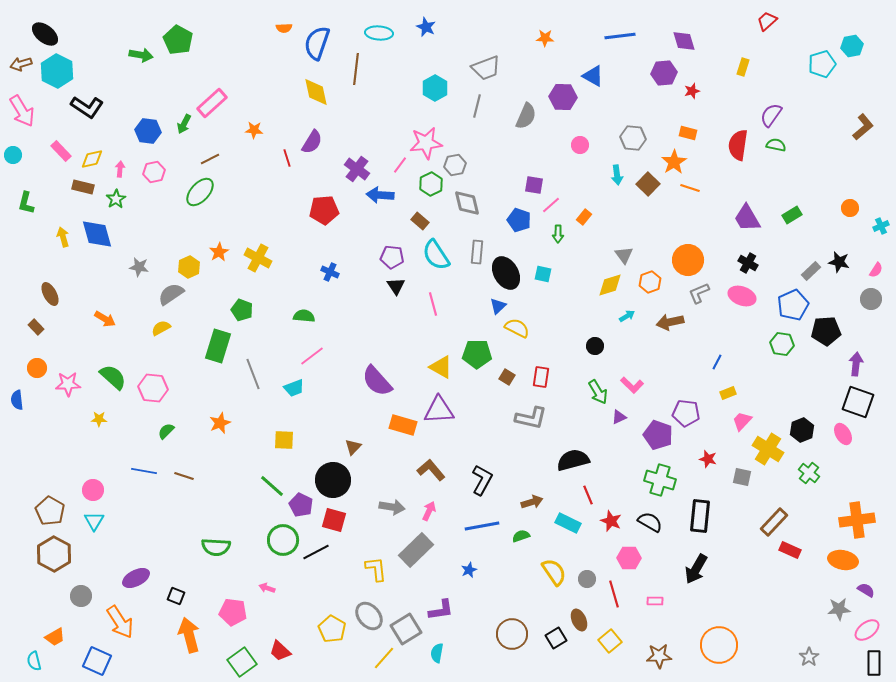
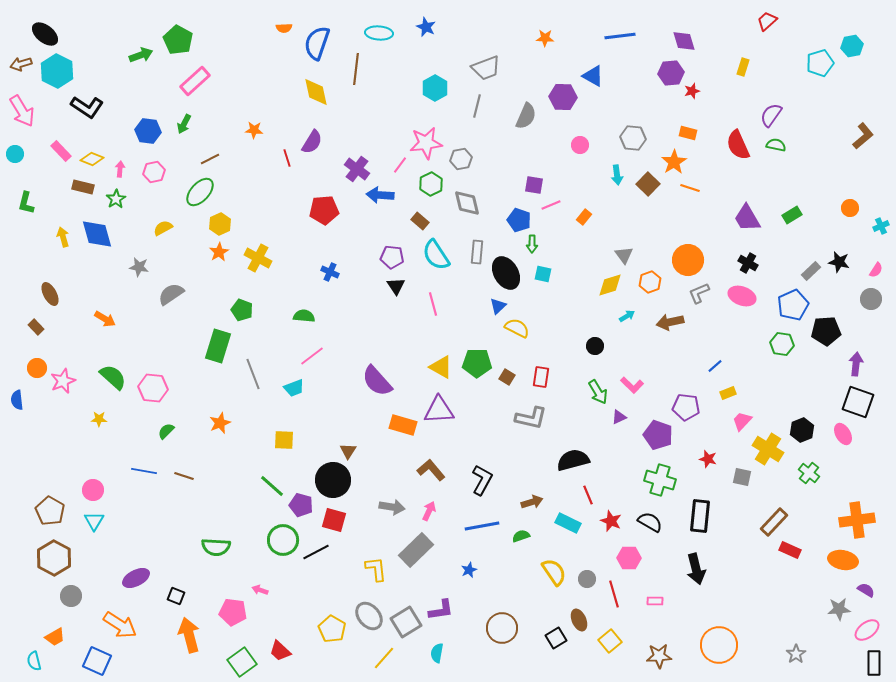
green arrow at (141, 55): rotated 30 degrees counterclockwise
cyan pentagon at (822, 64): moved 2 px left, 1 px up
purple hexagon at (664, 73): moved 7 px right
pink rectangle at (212, 103): moved 17 px left, 22 px up
brown L-shape at (863, 127): moved 9 px down
red semicircle at (738, 145): rotated 32 degrees counterclockwise
cyan circle at (13, 155): moved 2 px right, 1 px up
yellow diamond at (92, 159): rotated 35 degrees clockwise
gray hexagon at (455, 165): moved 6 px right, 6 px up
pink line at (551, 205): rotated 18 degrees clockwise
green arrow at (558, 234): moved 26 px left, 10 px down
yellow hexagon at (189, 267): moved 31 px right, 43 px up
yellow semicircle at (161, 328): moved 2 px right, 100 px up
green pentagon at (477, 354): moved 9 px down
blue line at (717, 362): moved 2 px left, 4 px down; rotated 21 degrees clockwise
pink star at (68, 384): moved 5 px left, 3 px up; rotated 20 degrees counterclockwise
purple pentagon at (686, 413): moved 6 px up
brown triangle at (353, 447): moved 5 px left, 4 px down; rotated 12 degrees counterclockwise
purple pentagon at (301, 505): rotated 10 degrees counterclockwise
brown hexagon at (54, 554): moved 4 px down
black arrow at (696, 569): rotated 44 degrees counterclockwise
pink arrow at (267, 588): moved 7 px left, 2 px down
gray circle at (81, 596): moved 10 px left
orange arrow at (120, 622): moved 3 px down; rotated 24 degrees counterclockwise
gray square at (406, 629): moved 7 px up
brown circle at (512, 634): moved 10 px left, 6 px up
gray star at (809, 657): moved 13 px left, 3 px up
